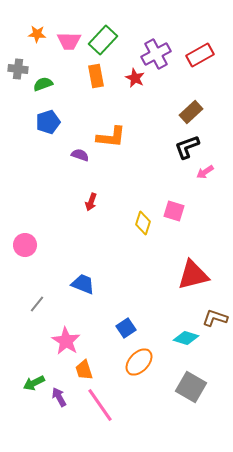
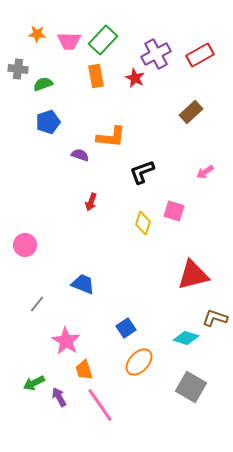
black L-shape: moved 45 px left, 25 px down
